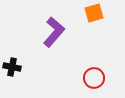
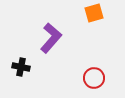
purple L-shape: moved 3 px left, 6 px down
black cross: moved 9 px right
